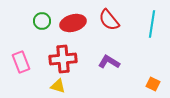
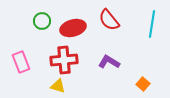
red ellipse: moved 5 px down
red cross: moved 1 px right, 1 px down
orange square: moved 10 px left; rotated 16 degrees clockwise
